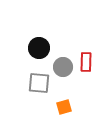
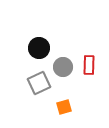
red rectangle: moved 3 px right, 3 px down
gray square: rotated 30 degrees counterclockwise
